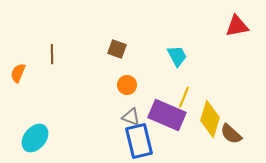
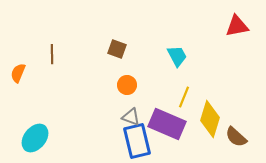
purple rectangle: moved 9 px down
brown semicircle: moved 5 px right, 3 px down
blue rectangle: moved 2 px left
